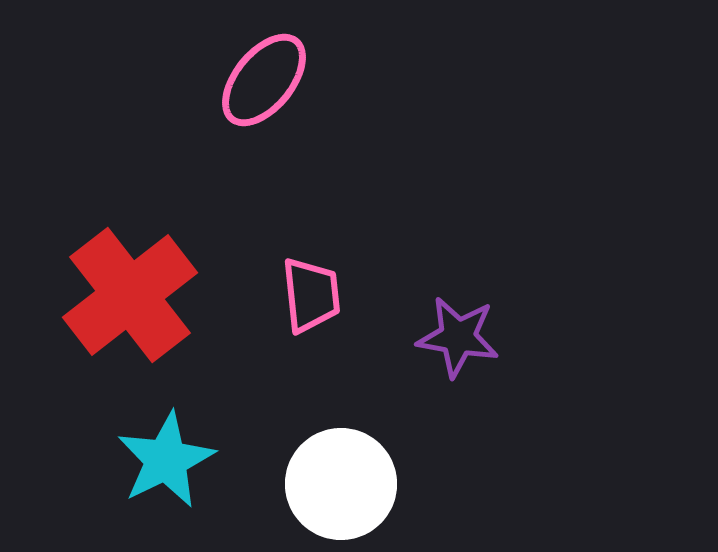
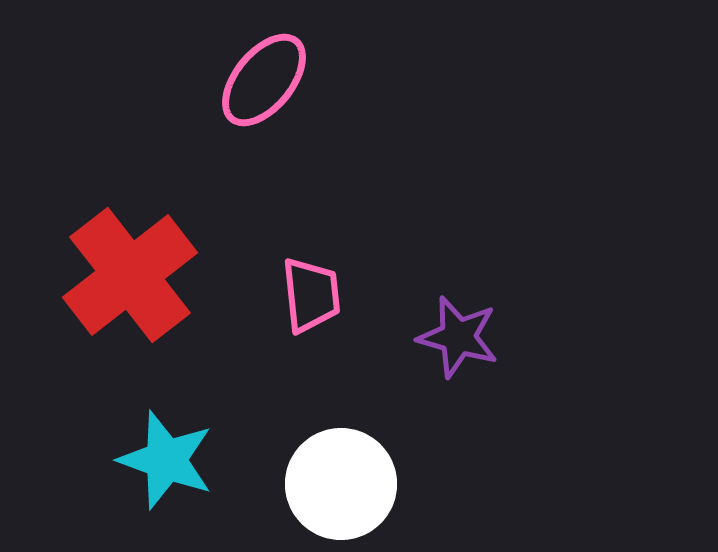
red cross: moved 20 px up
purple star: rotated 6 degrees clockwise
cyan star: rotated 26 degrees counterclockwise
